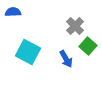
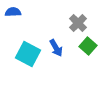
gray cross: moved 3 px right, 3 px up
cyan square: moved 2 px down
blue arrow: moved 10 px left, 11 px up
